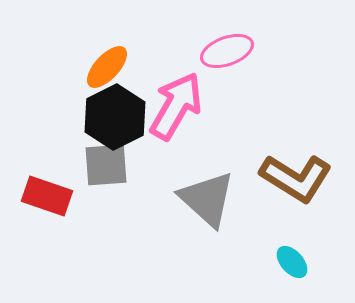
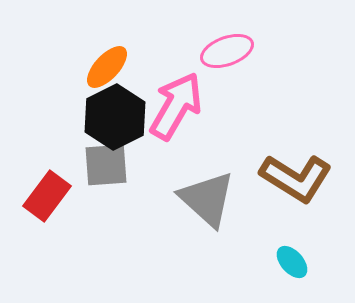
red rectangle: rotated 72 degrees counterclockwise
